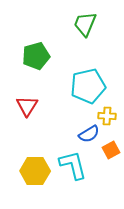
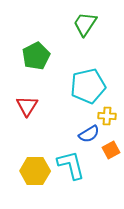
green trapezoid: rotated 12 degrees clockwise
green pentagon: rotated 12 degrees counterclockwise
cyan L-shape: moved 2 px left
